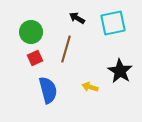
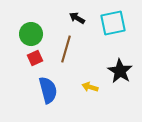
green circle: moved 2 px down
